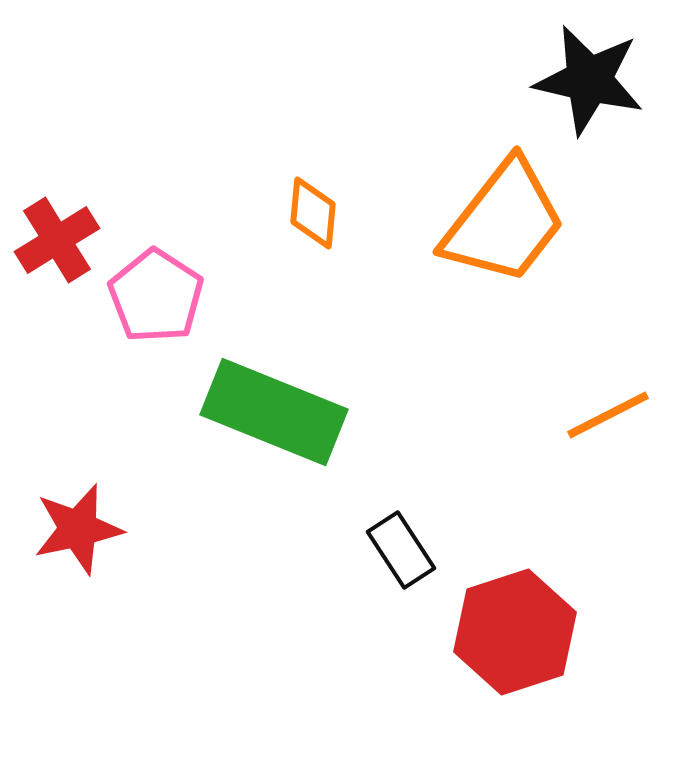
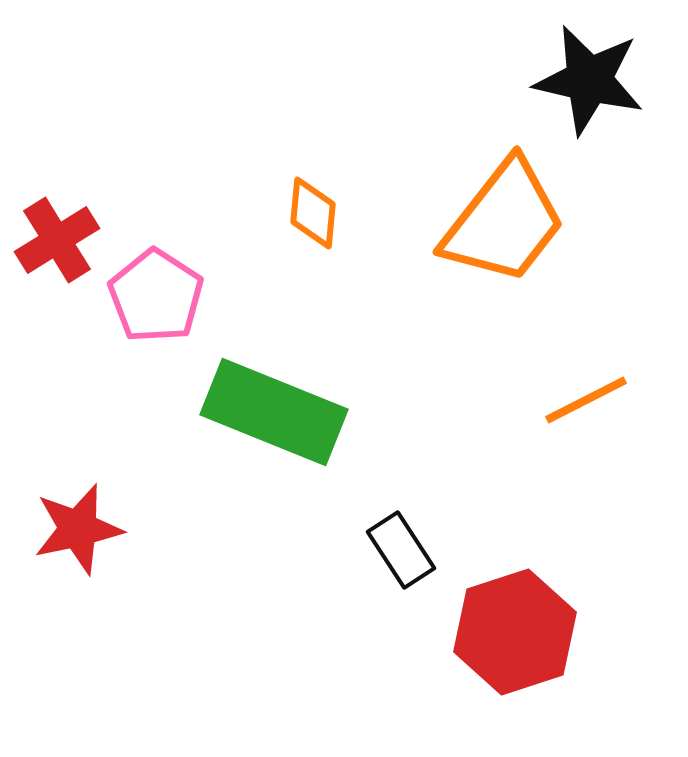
orange line: moved 22 px left, 15 px up
